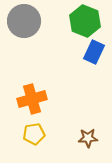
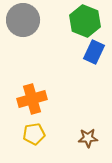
gray circle: moved 1 px left, 1 px up
